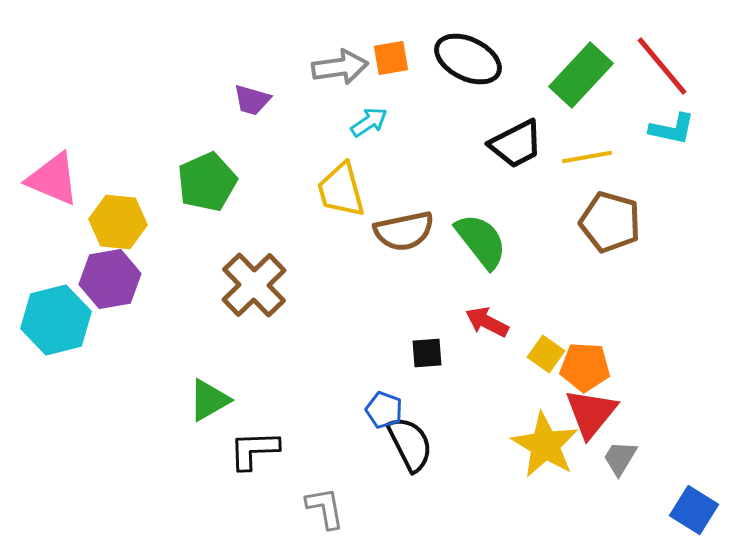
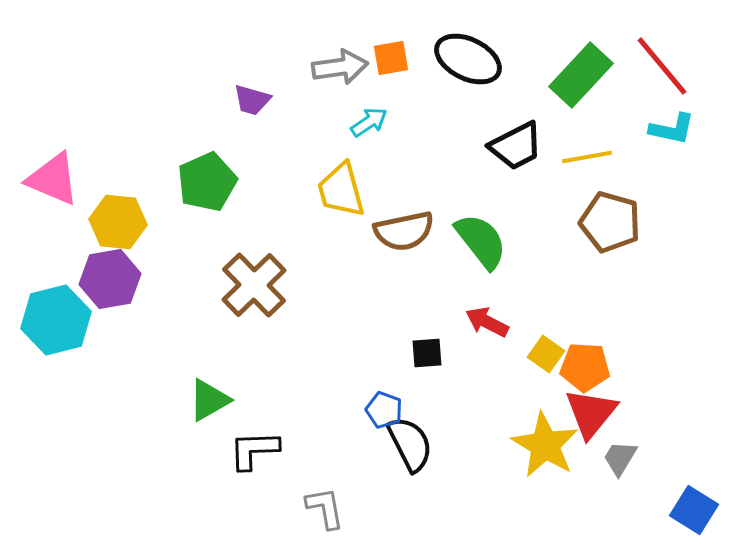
black trapezoid: moved 2 px down
